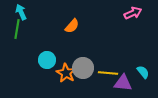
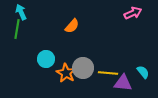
cyan circle: moved 1 px left, 1 px up
